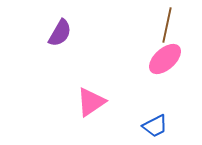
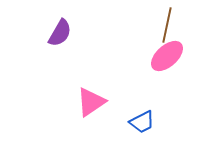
pink ellipse: moved 2 px right, 3 px up
blue trapezoid: moved 13 px left, 4 px up
